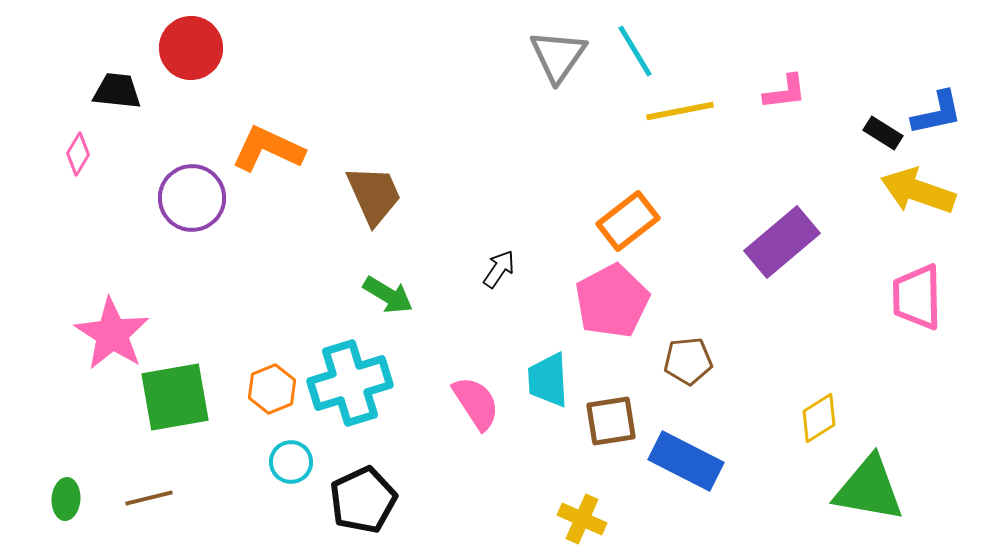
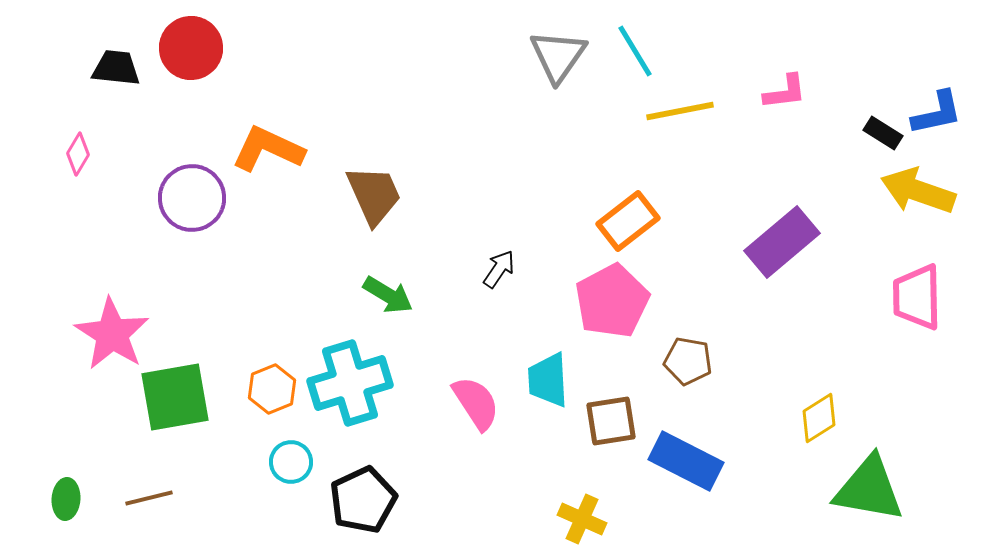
black trapezoid: moved 1 px left, 23 px up
brown pentagon: rotated 15 degrees clockwise
